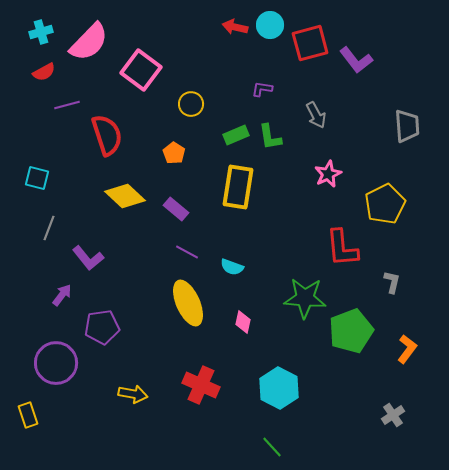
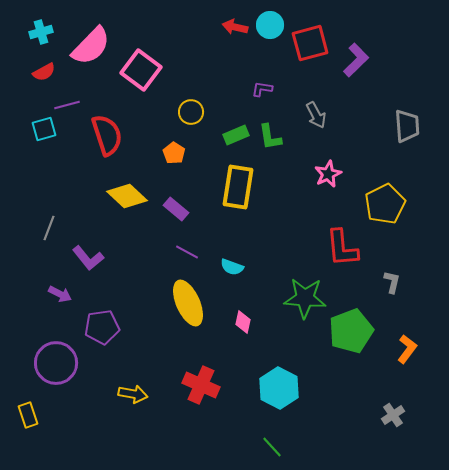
pink semicircle at (89, 42): moved 2 px right, 4 px down
purple L-shape at (356, 60): rotated 96 degrees counterclockwise
yellow circle at (191, 104): moved 8 px down
cyan square at (37, 178): moved 7 px right, 49 px up; rotated 30 degrees counterclockwise
yellow diamond at (125, 196): moved 2 px right
purple arrow at (62, 295): moved 2 px left, 1 px up; rotated 80 degrees clockwise
